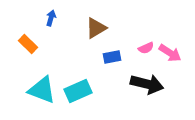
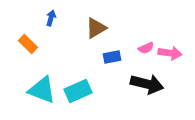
pink arrow: rotated 25 degrees counterclockwise
